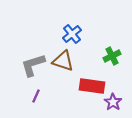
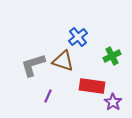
blue cross: moved 6 px right, 3 px down
purple line: moved 12 px right
